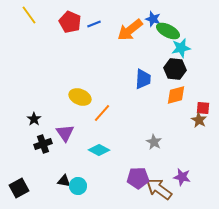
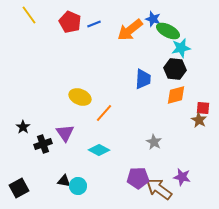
orange line: moved 2 px right
black star: moved 11 px left, 8 px down
